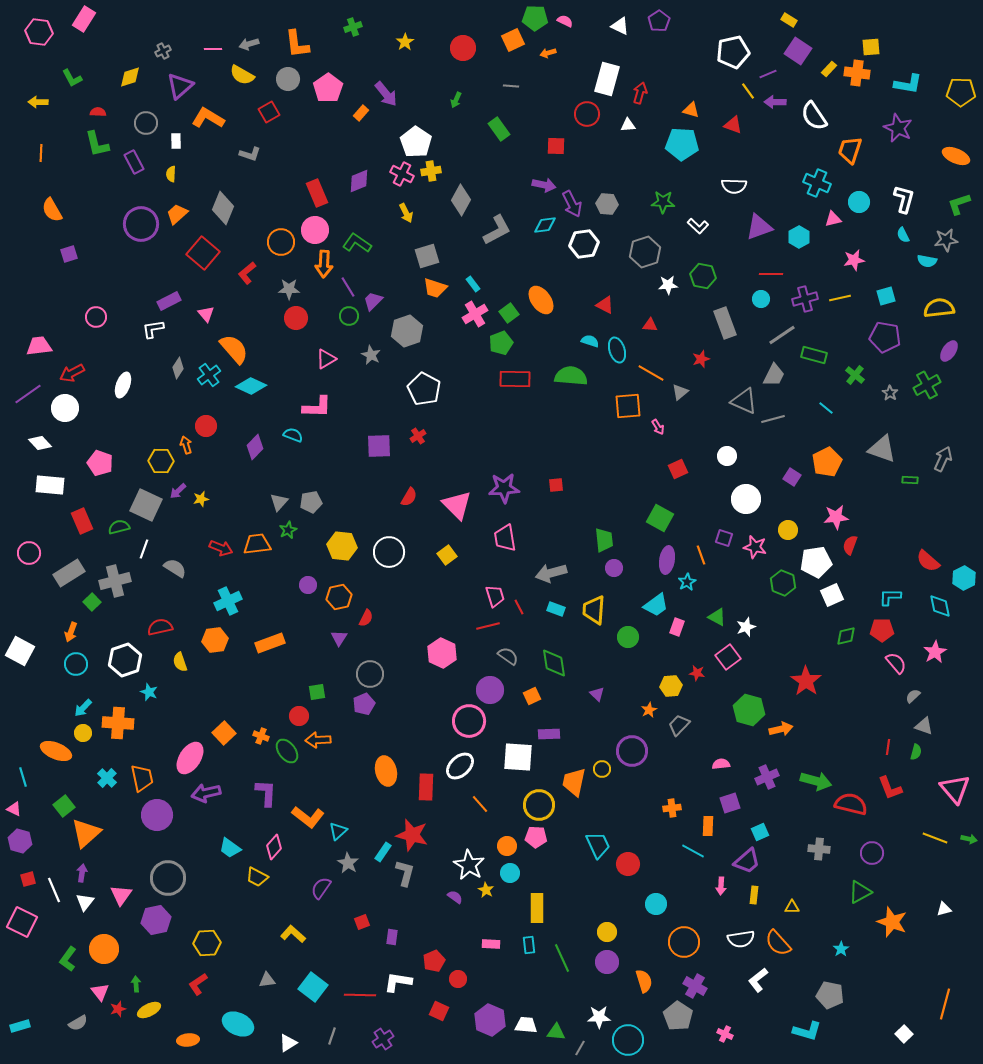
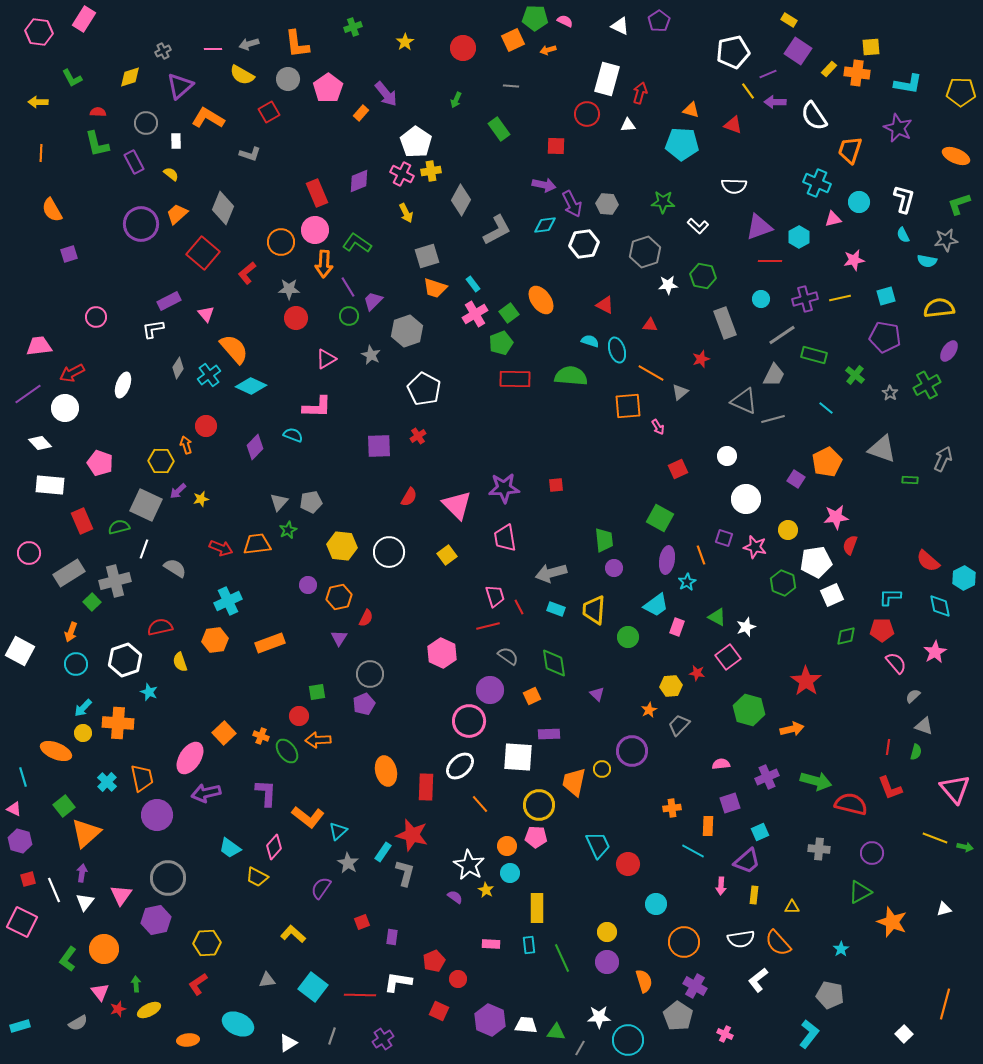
orange arrow at (548, 53): moved 3 px up
yellow semicircle at (171, 174): rotated 126 degrees clockwise
red line at (771, 274): moved 1 px left, 13 px up
purple square at (792, 477): moved 4 px right, 2 px down
orange arrow at (781, 729): moved 11 px right
cyan cross at (107, 778): moved 4 px down
green arrow at (969, 839): moved 4 px left, 8 px down
cyan L-shape at (807, 1031): moved 2 px right, 3 px down; rotated 68 degrees counterclockwise
